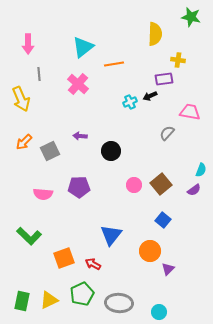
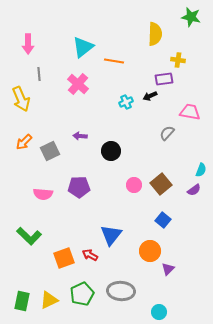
orange line: moved 3 px up; rotated 18 degrees clockwise
cyan cross: moved 4 px left
red arrow: moved 3 px left, 9 px up
gray ellipse: moved 2 px right, 12 px up
